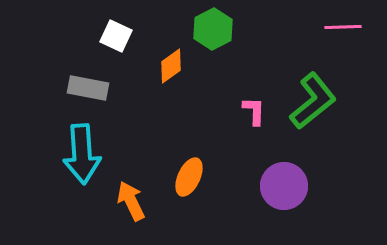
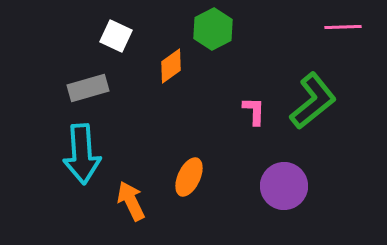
gray rectangle: rotated 27 degrees counterclockwise
